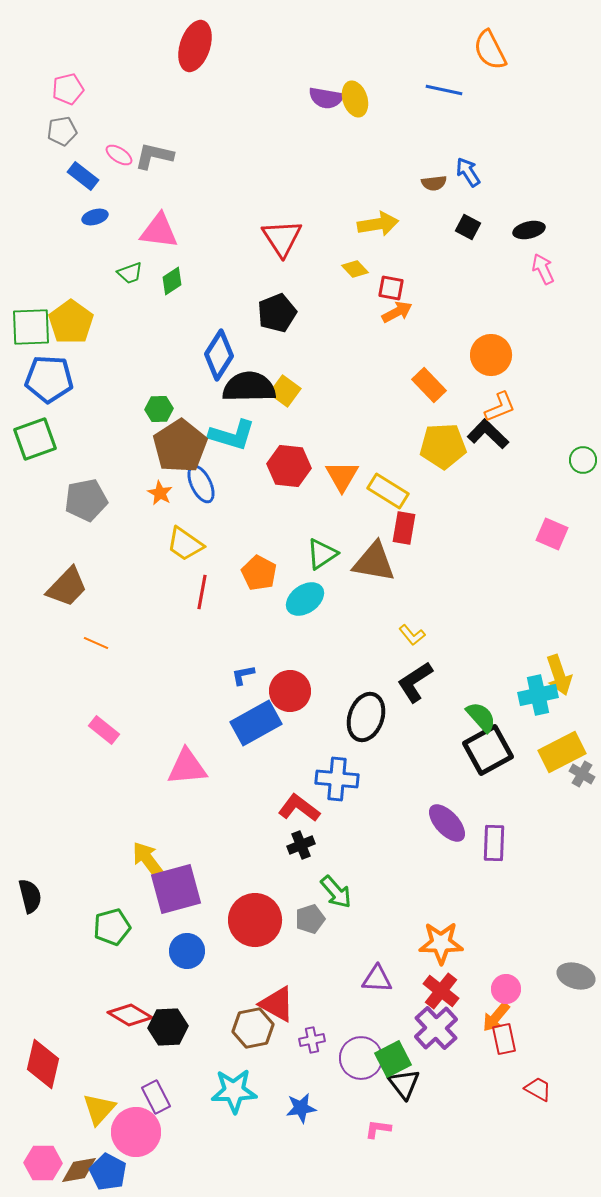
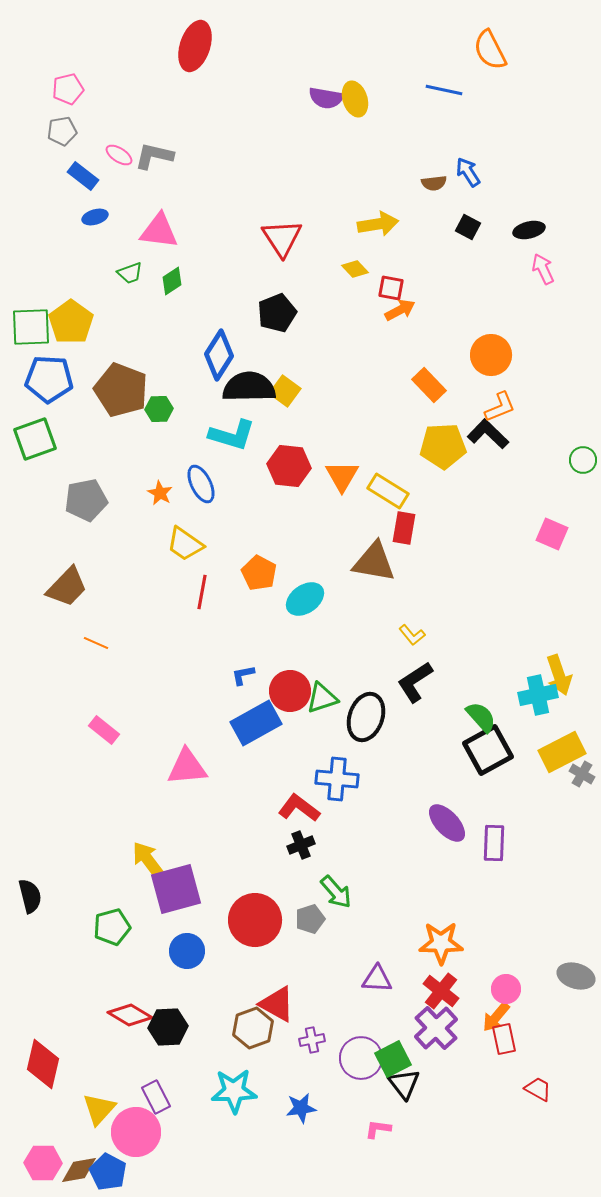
orange arrow at (397, 312): moved 3 px right, 2 px up
brown pentagon at (180, 446): moved 59 px left, 56 px up; rotated 18 degrees counterclockwise
green triangle at (322, 554): moved 144 px down; rotated 16 degrees clockwise
brown hexagon at (253, 1028): rotated 9 degrees counterclockwise
